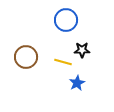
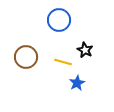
blue circle: moved 7 px left
black star: moved 3 px right; rotated 28 degrees clockwise
